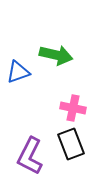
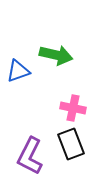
blue triangle: moved 1 px up
